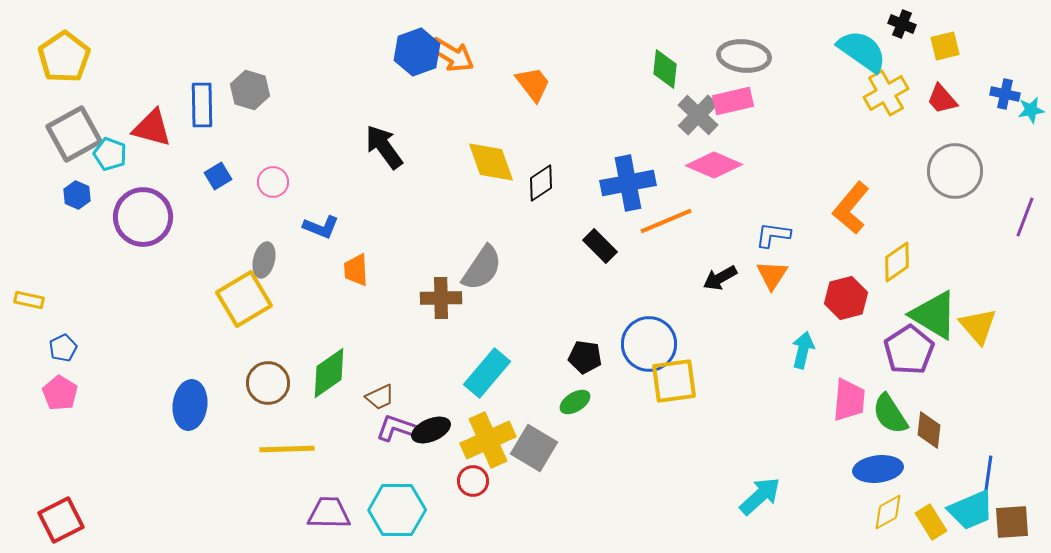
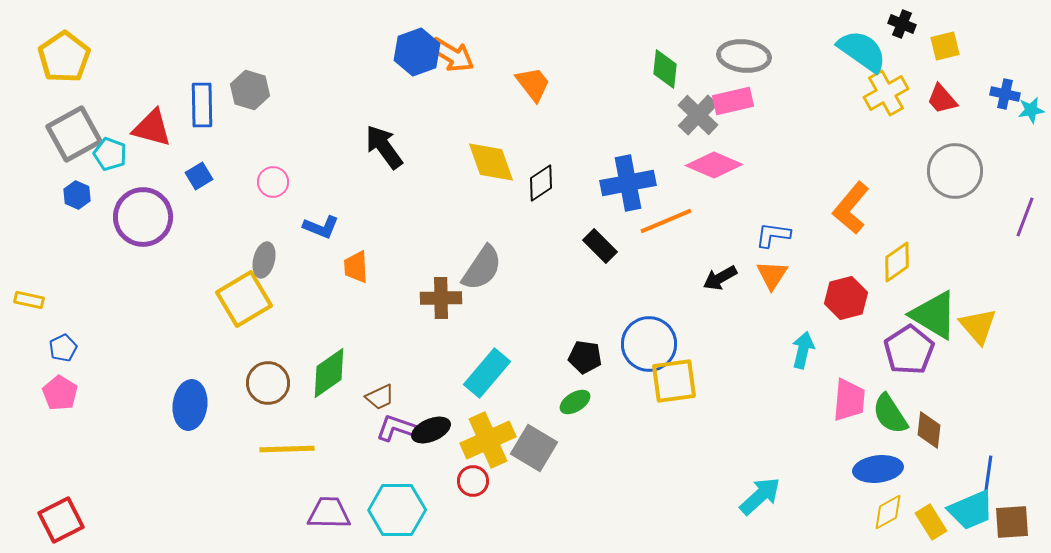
blue square at (218, 176): moved 19 px left
orange trapezoid at (356, 270): moved 3 px up
